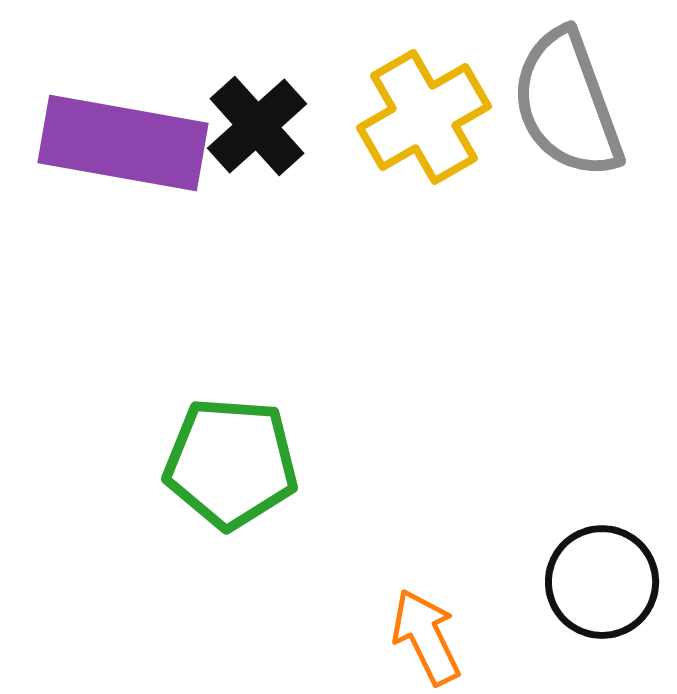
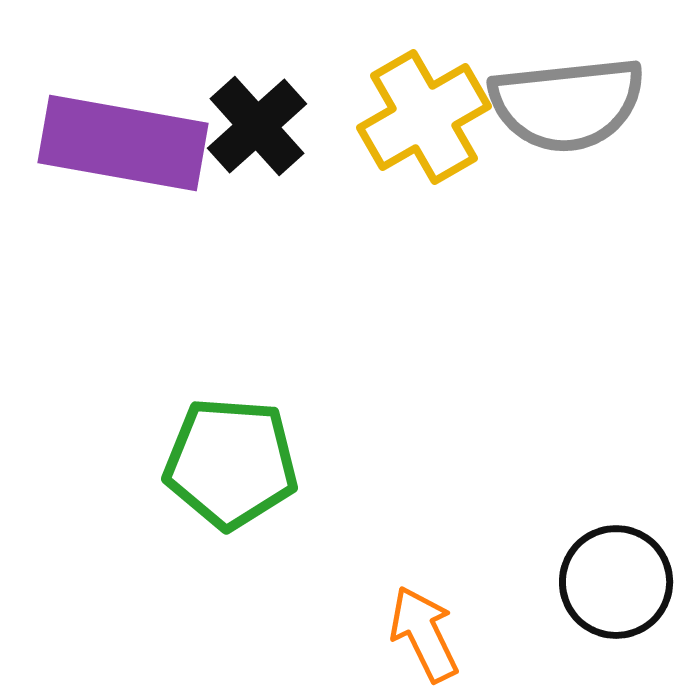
gray semicircle: rotated 76 degrees counterclockwise
black circle: moved 14 px right
orange arrow: moved 2 px left, 3 px up
